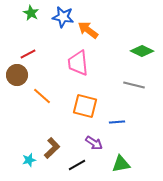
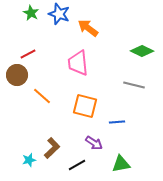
blue star: moved 4 px left, 3 px up; rotated 10 degrees clockwise
orange arrow: moved 2 px up
